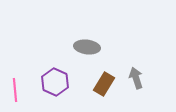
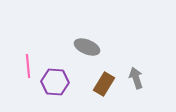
gray ellipse: rotated 15 degrees clockwise
purple hexagon: rotated 20 degrees counterclockwise
pink line: moved 13 px right, 24 px up
